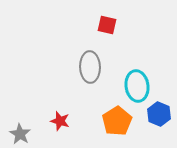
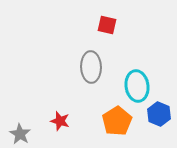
gray ellipse: moved 1 px right
